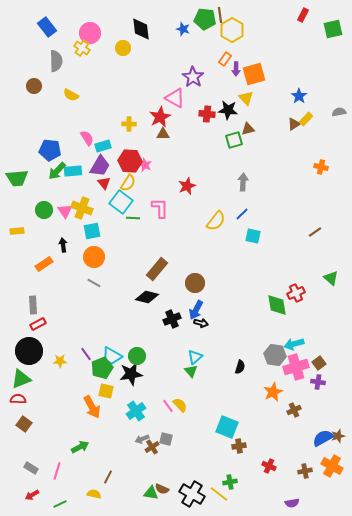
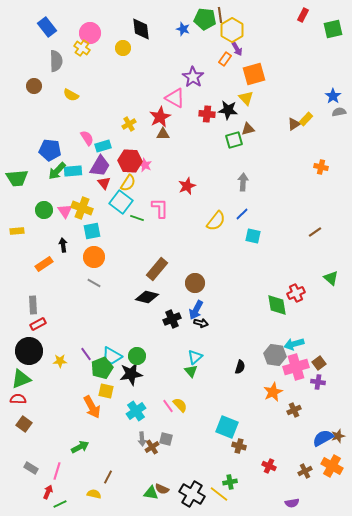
purple arrow at (236, 69): moved 1 px right, 20 px up; rotated 32 degrees counterclockwise
blue star at (299, 96): moved 34 px right
yellow cross at (129, 124): rotated 32 degrees counterclockwise
green line at (133, 218): moved 4 px right; rotated 16 degrees clockwise
gray arrow at (142, 439): rotated 72 degrees counterclockwise
brown cross at (239, 446): rotated 24 degrees clockwise
brown cross at (305, 471): rotated 16 degrees counterclockwise
red arrow at (32, 495): moved 16 px right, 3 px up; rotated 144 degrees clockwise
